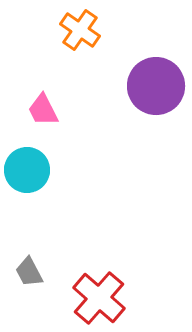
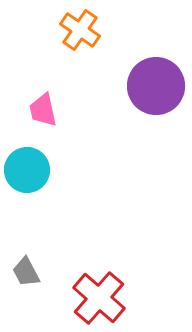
pink trapezoid: rotated 15 degrees clockwise
gray trapezoid: moved 3 px left
